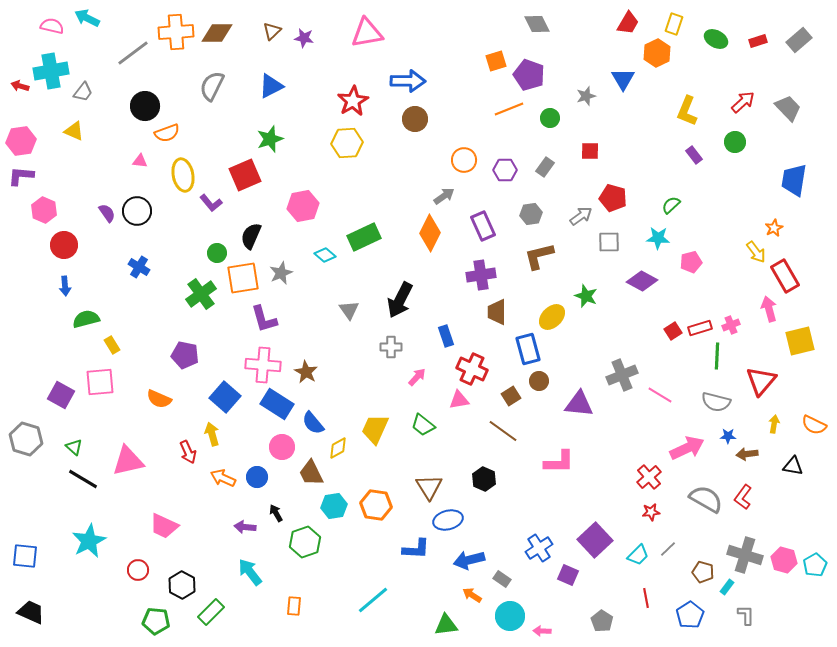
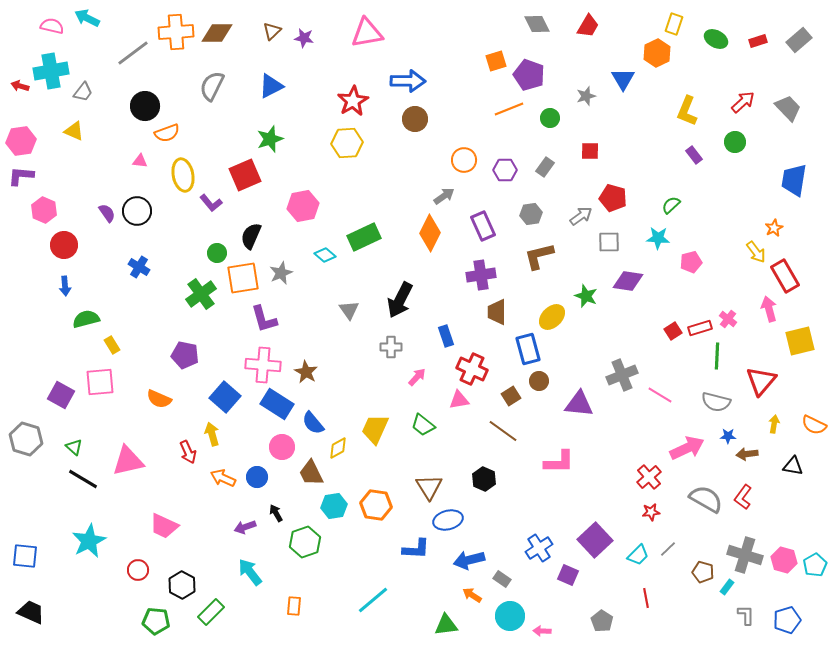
red trapezoid at (628, 23): moved 40 px left, 3 px down
purple diamond at (642, 281): moved 14 px left; rotated 20 degrees counterclockwise
pink cross at (731, 325): moved 3 px left, 6 px up; rotated 30 degrees counterclockwise
purple arrow at (245, 527): rotated 25 degrees counterclockwise
blue pentagon at (690, 615): moved 97 px right, 5 px down; rotated 16 degrees clockwise
